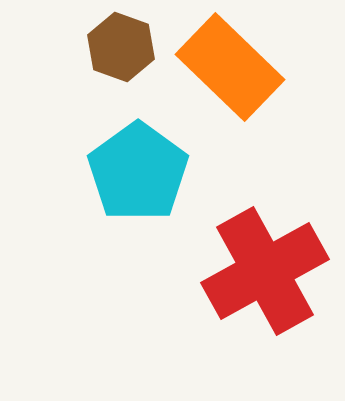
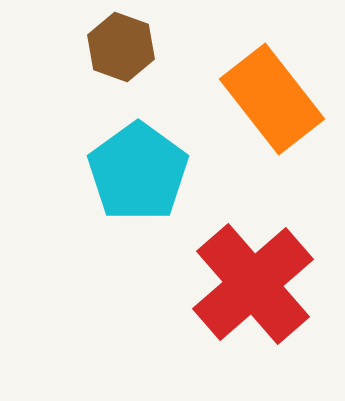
orange rectangle: moved 42 px right, 32 px down; rotated 8 degrees clockwise
red cross: moved 12 px left, 13 px down; rotated 12 degrees counterclockwise
